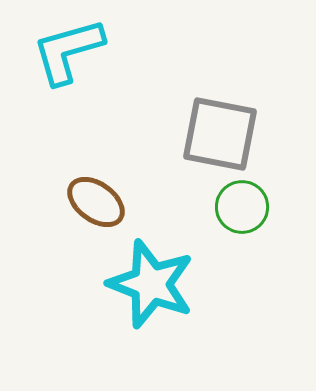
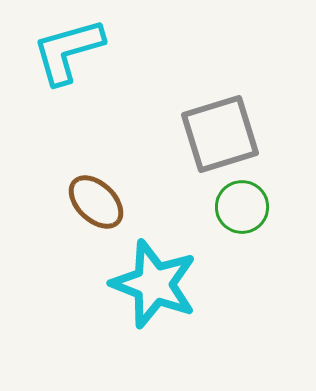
gray square: rotated 28 degrees counterclockwise
brown ellipse: rotated 8 degrees clockwise
cyan star: moved 3 px right
